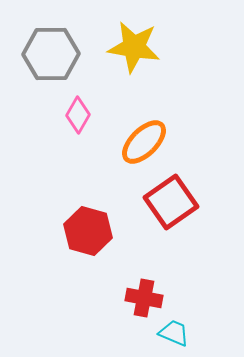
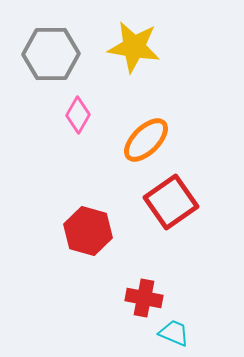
orange ellipse: moved 2 px right, 2 px up
